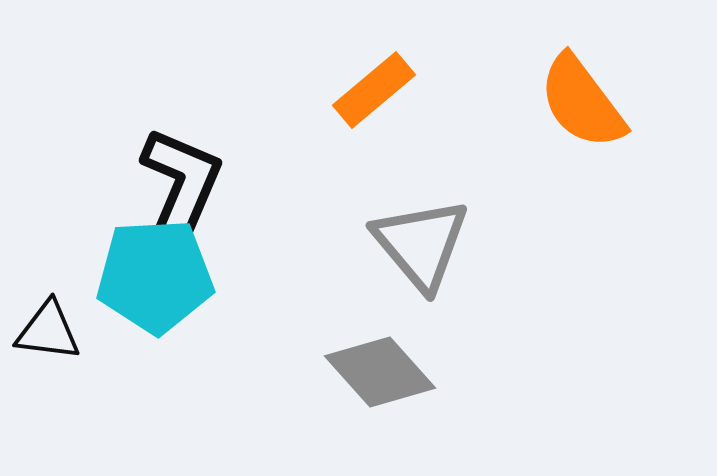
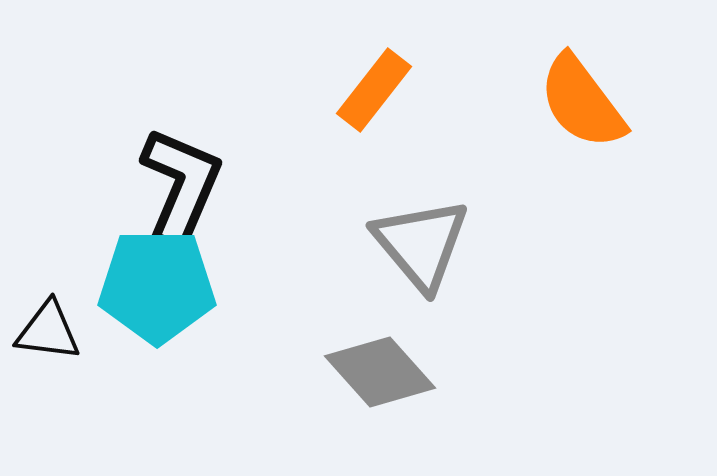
orange rectangle: rotated 12 degrees counterclockwise
cyan pentagon: moved 2 px right, 10 px down; rotated 3 degrees clockwise
